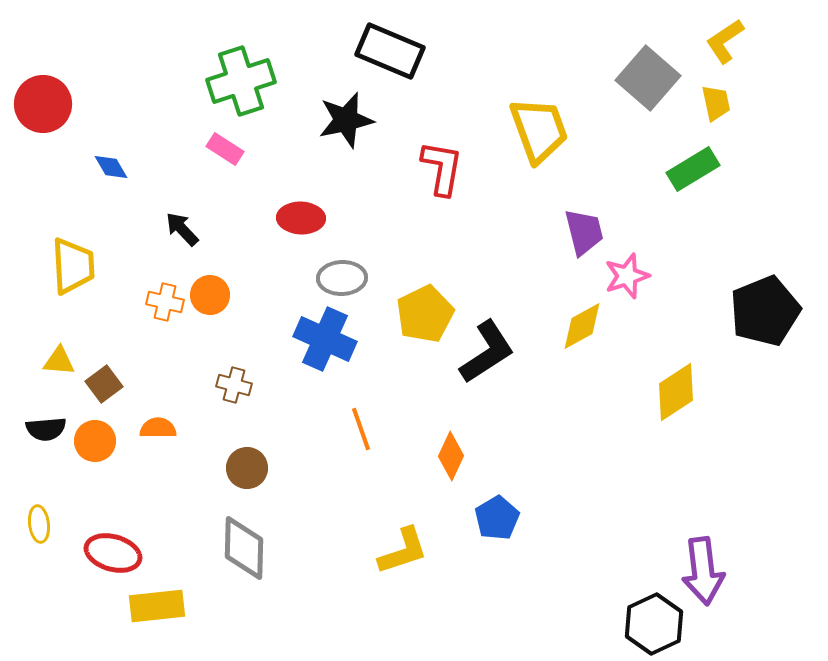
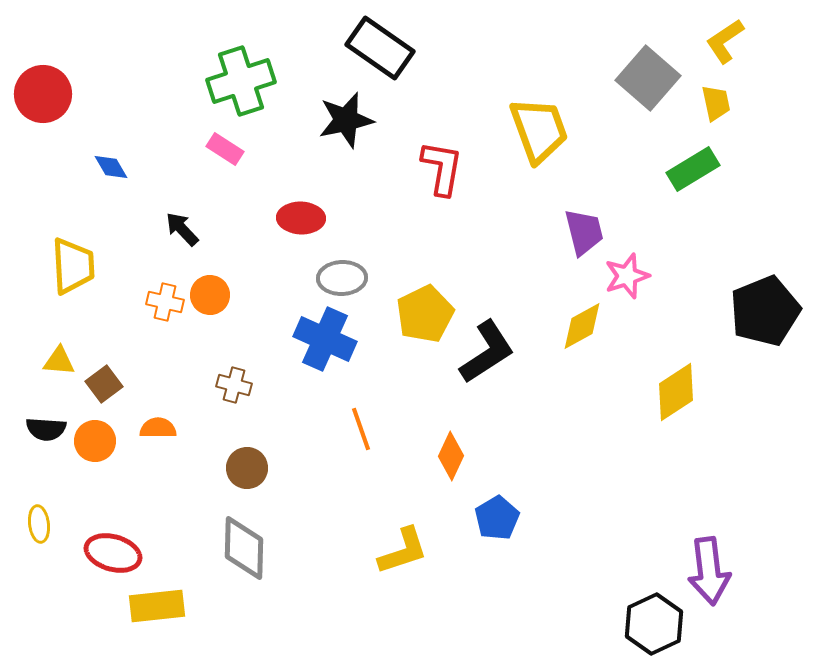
black rectangle at (390, 51): moved 10 px left, 3 px up; rotated 12 degrees clockwise
red circle at (43, 104): moved 10 px up
black semicircle at (46, 429): rotated 9 degrees clockwise
purple arrow at (703, 571): moved 6 px right
